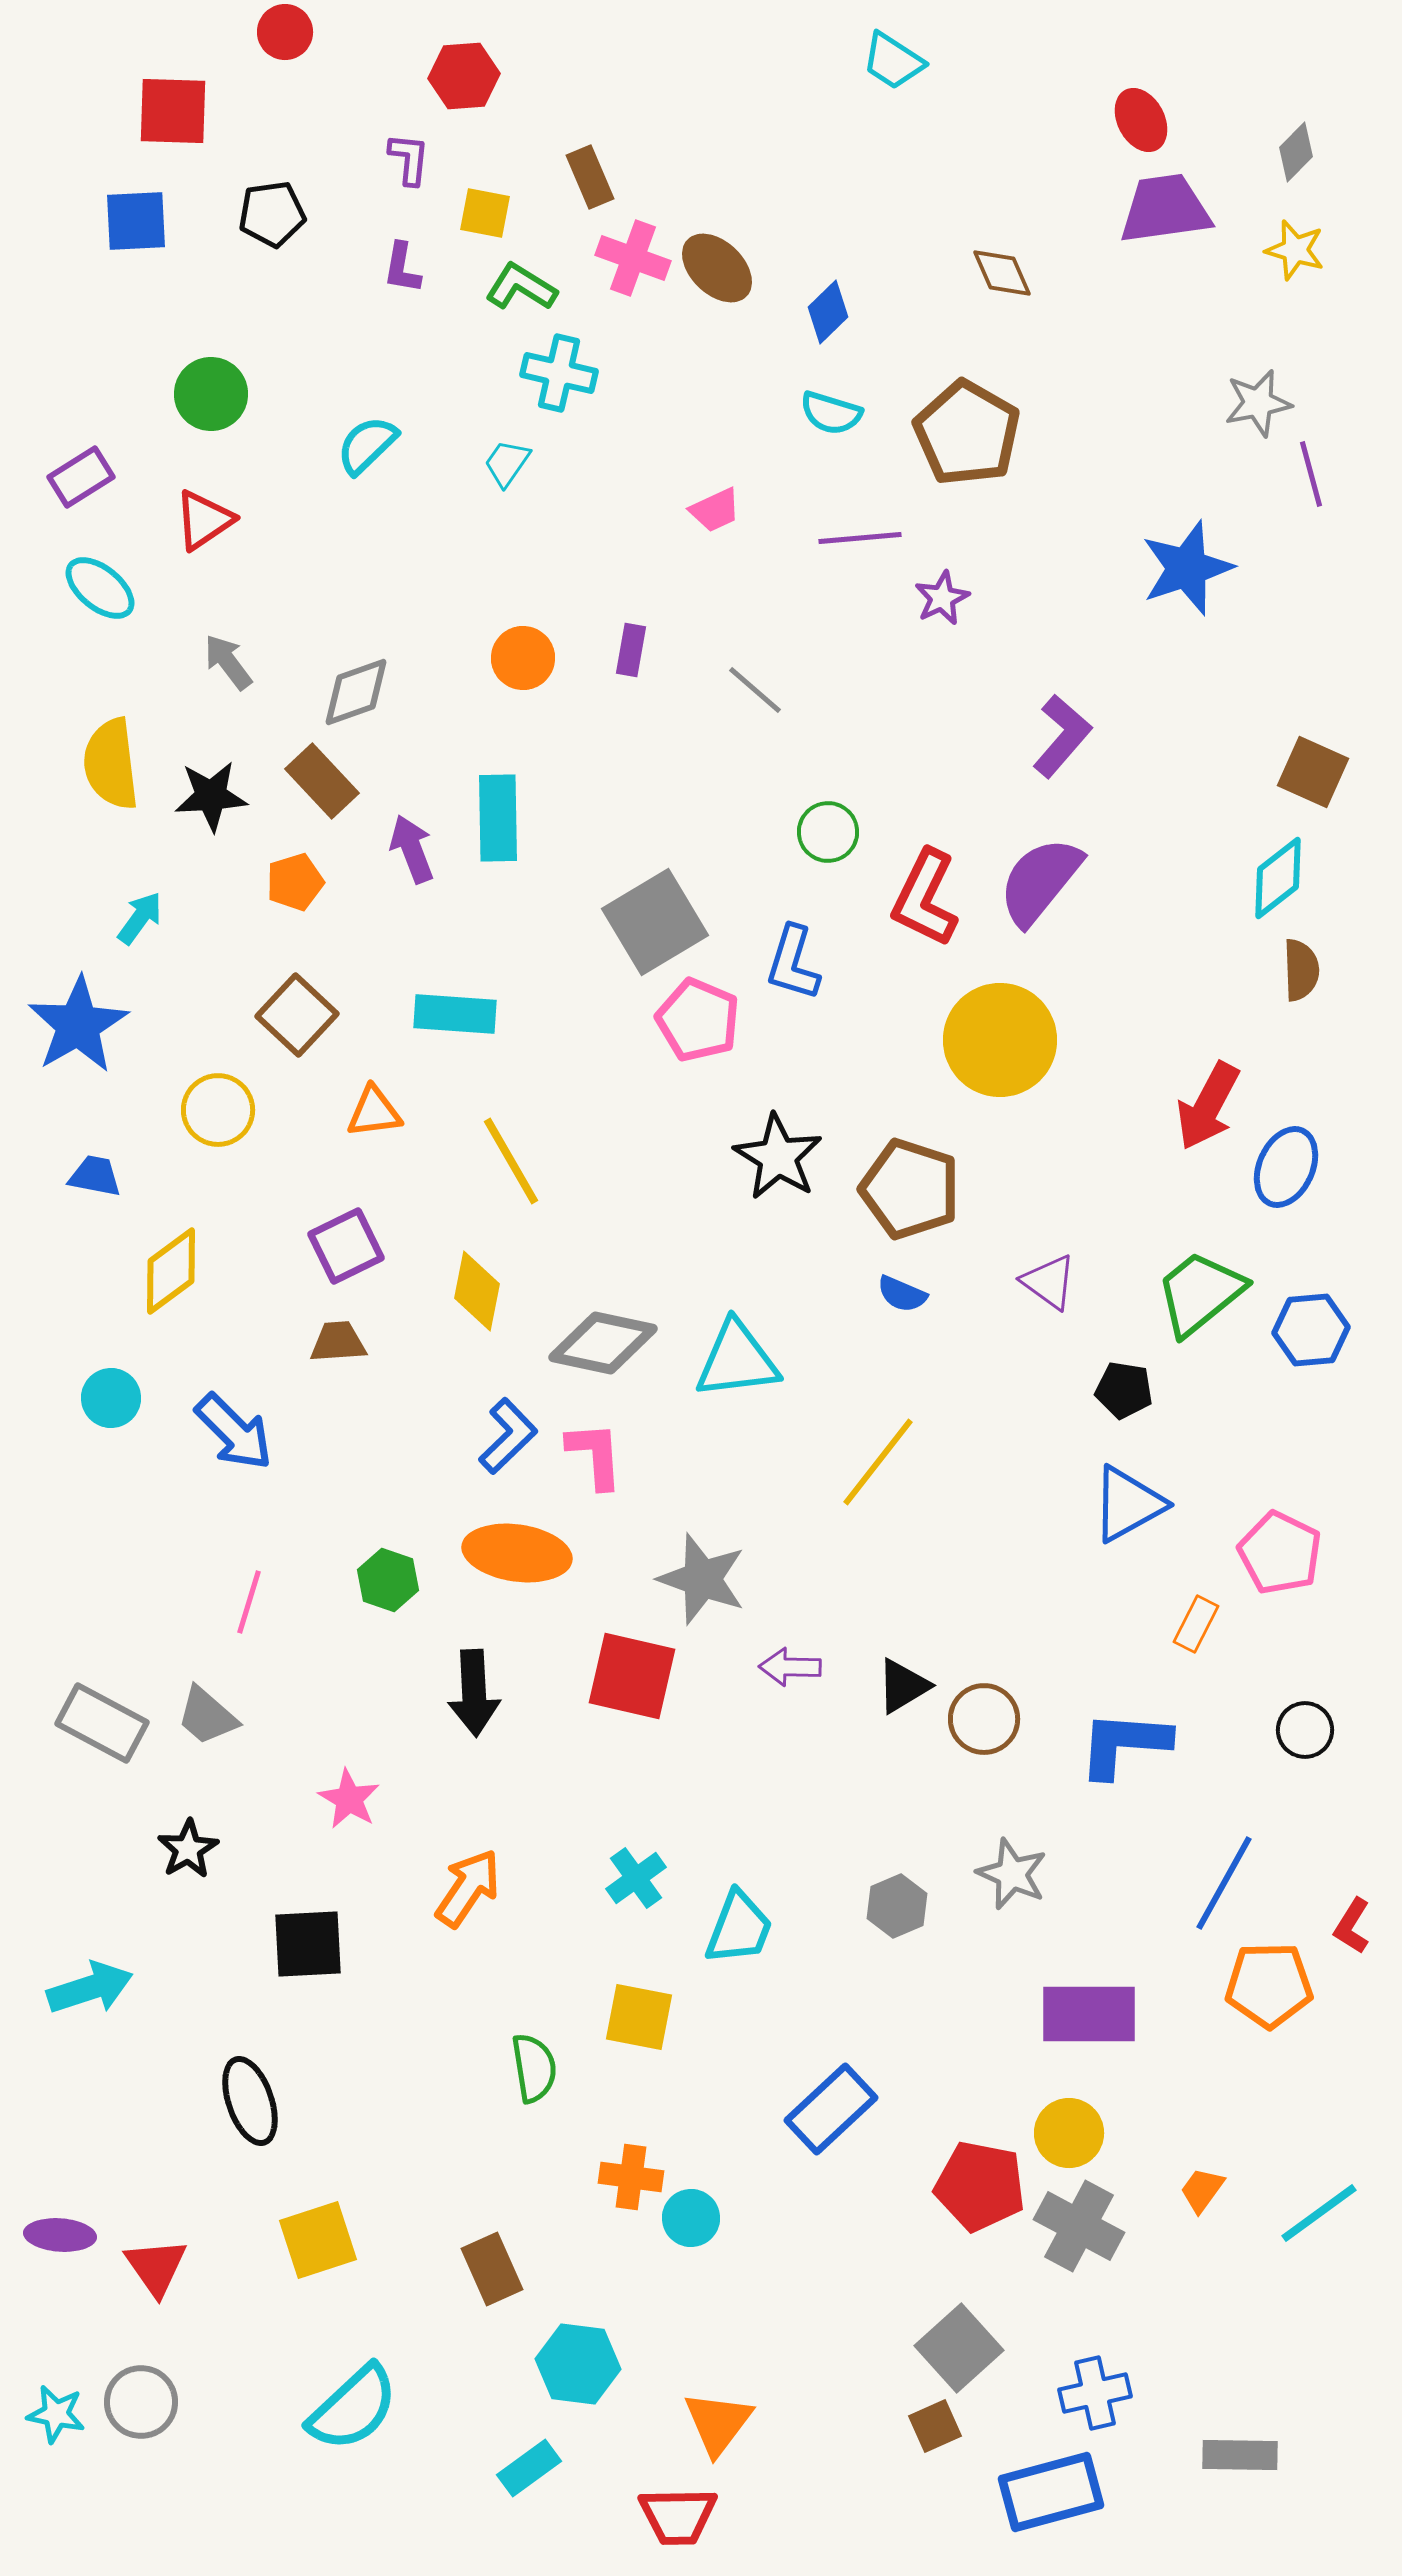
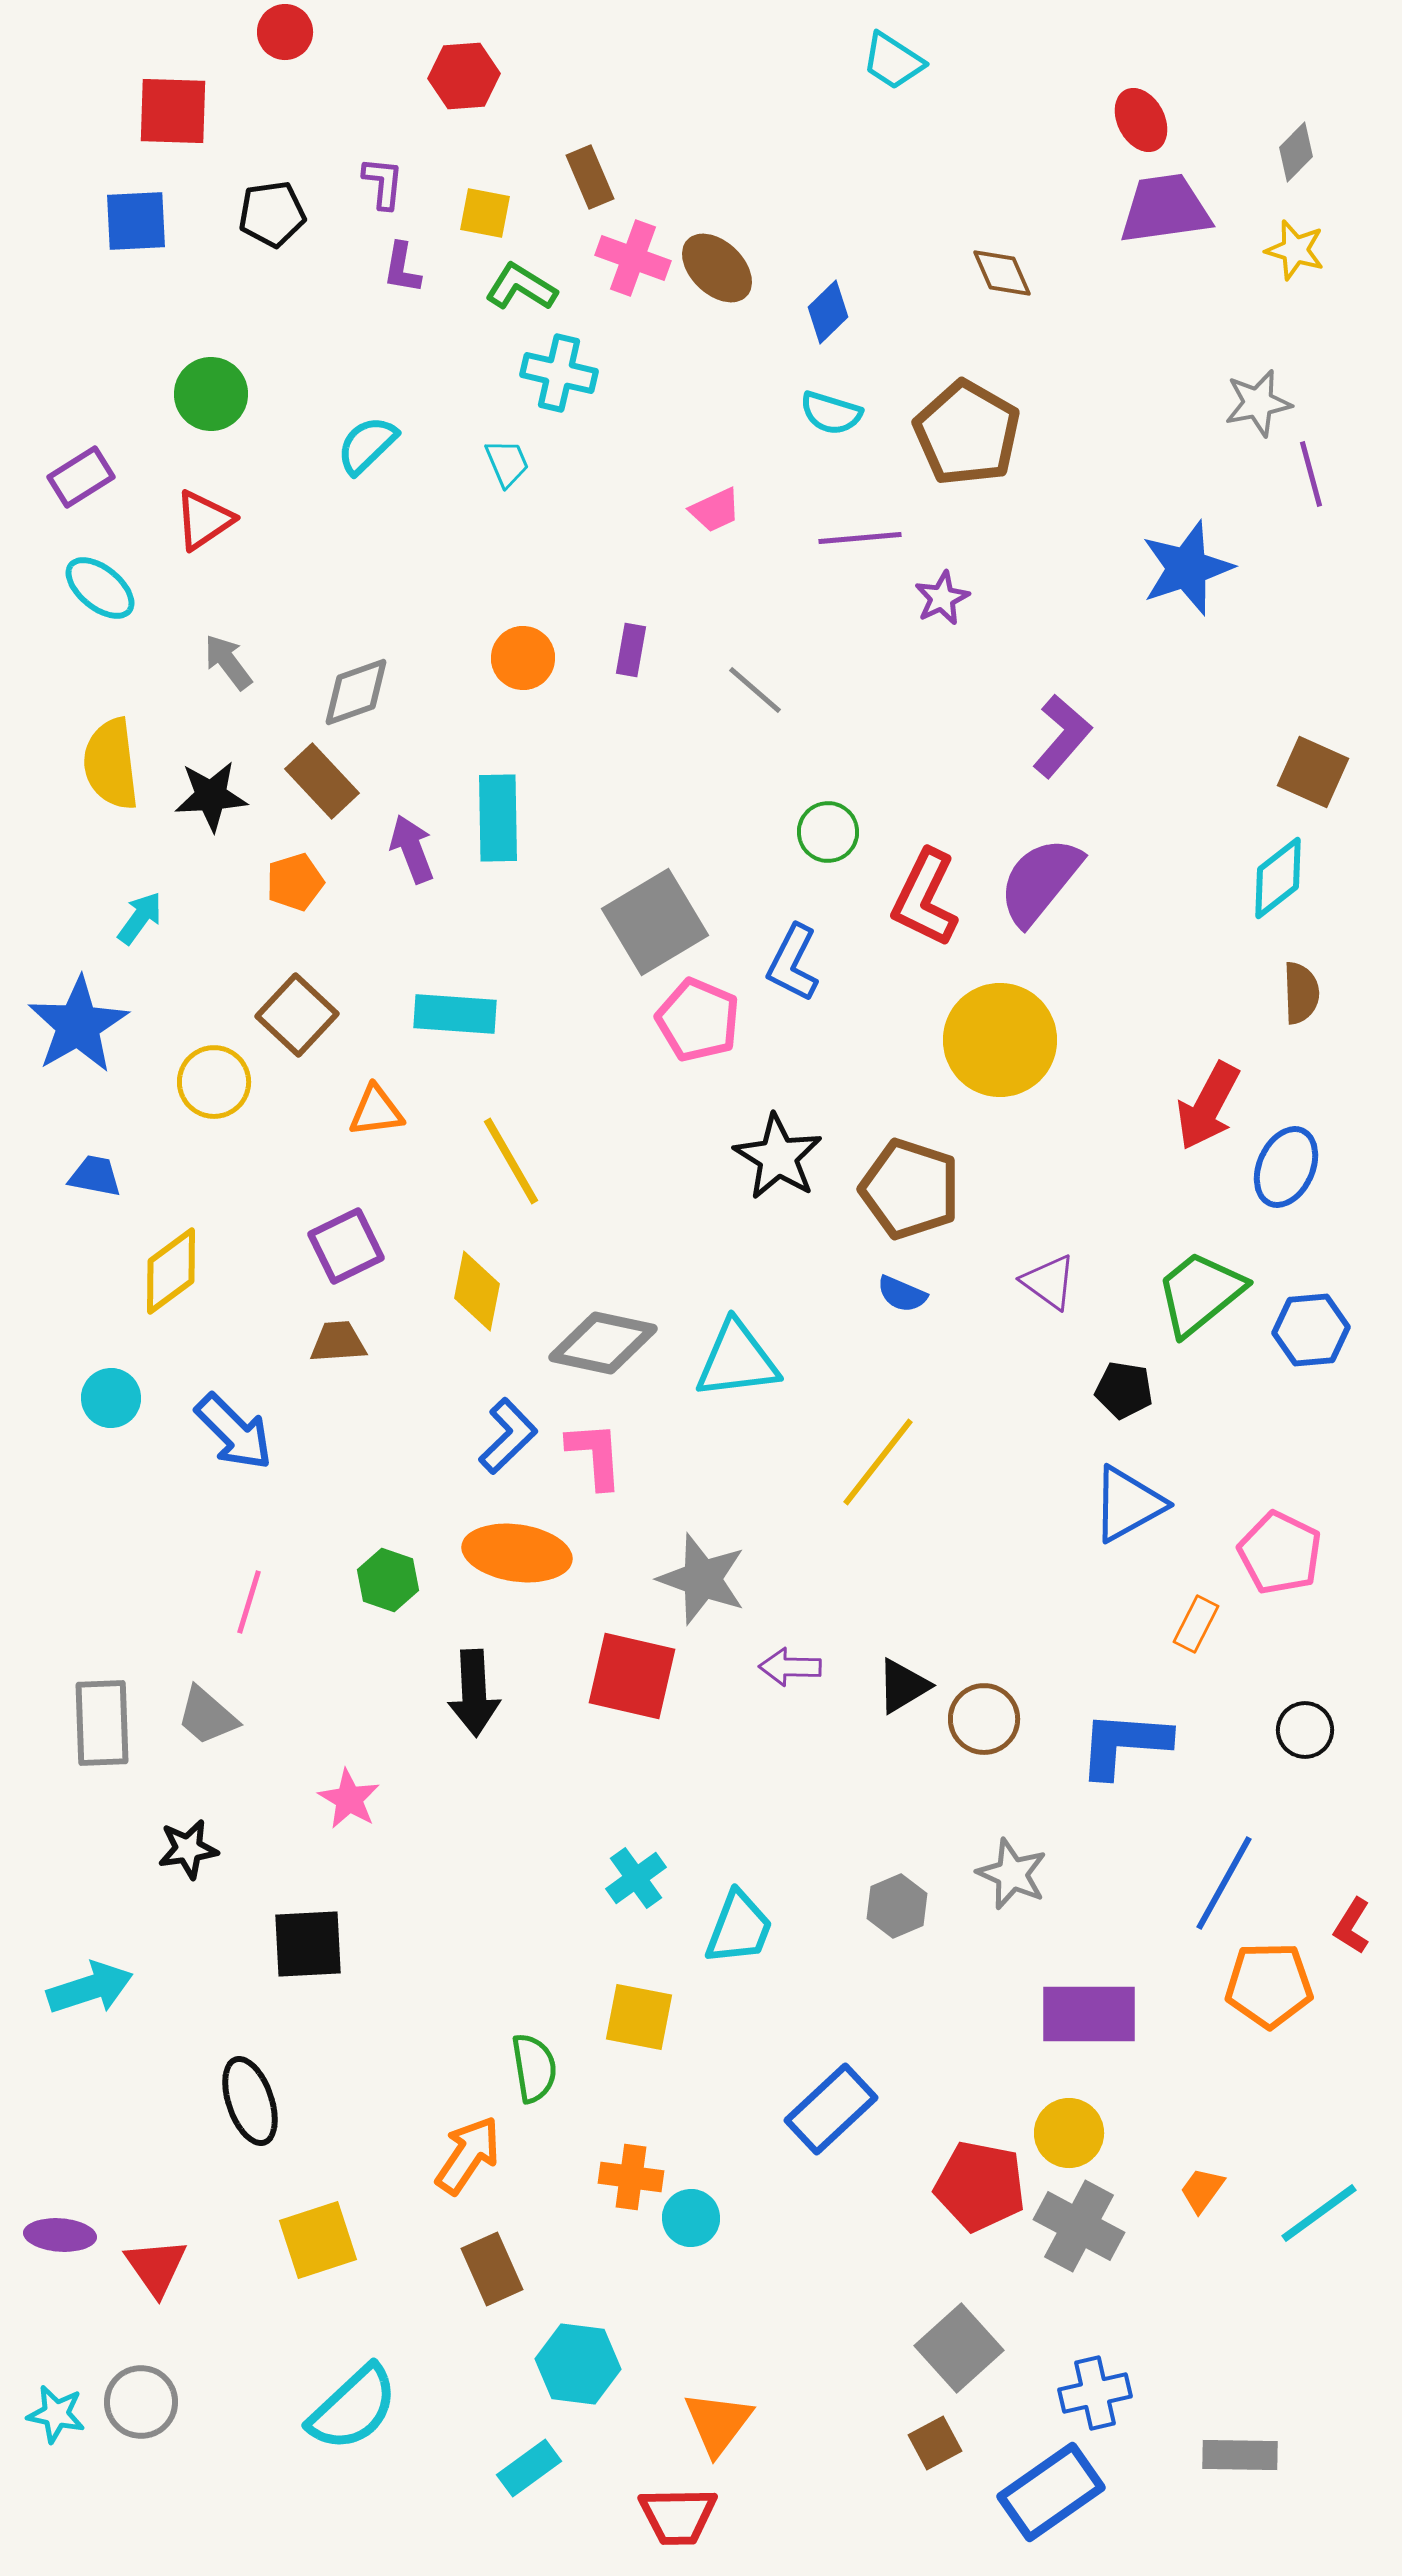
purple L-shape at (409, 159): moved 26 px left, 24 px down
cyan trapezoid at (507, 463): rotated 122 degrees clockwise
blue L-shape at (793, 963): rotated 10 degrees clockwise
brown semicircle at (1301, 970): moved 23 px down
yellow circle at (218, 1110): moved 4 px left, 28 px up
orange triangle at (374, 1112): moved 2 px right, 1 px up
gray rectangle at (102, 1723): rotated 60 degrees clockwise
black star at (188, 1849): rotated 22 degrees clockwise
orange arrow at (468, 1888): moved 267 px down
brown square at (935, 2426): moved 17 px down; rotated 4 degrees counterclockwise
blue rectangle at (1051, 2492): rotated 20 degrees counterclockwise
